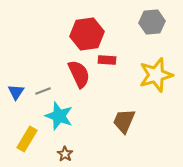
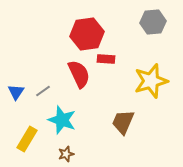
gray hexagon: moved 1 px right
red rectangle: moved 1 px left, 1 px up
yellow star: moved 5 px left, 6 px down
gray line: rotated 14 degrees counterclockwise
cyan star: moved 3 px right, 4 px down
brown trapezoid: moved 1 px left, 1 px down
brown star: moved 1 px right; rotated 21 degrees clockwise
